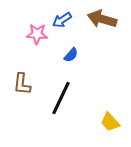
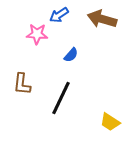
blue arrow: moved 3 px left, 5 px up
yellow trapezoid: rotated 15 degrees counterclockwise
